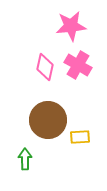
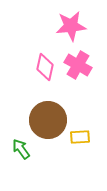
green arrow: moved 4 px left, 10 px up; rotated 35 degrees counterclockwise
